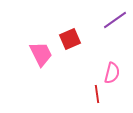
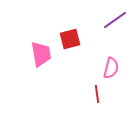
red square: rotated 10 degrees clockwise
pink trapezoid: rotated 16 degrees clockwise
pink semicircle: moved 1 px left, 5 px up
